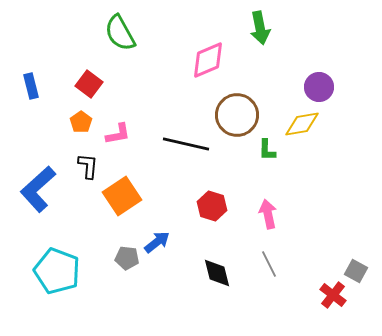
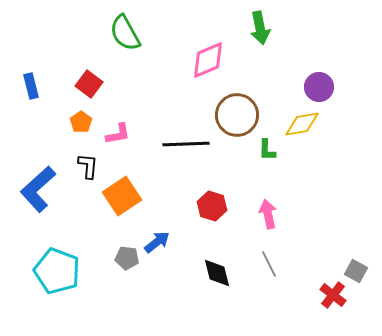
green semicircle: moved 5 px right
black line: rotated 15 degrees counterclockwise
